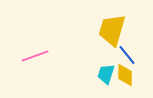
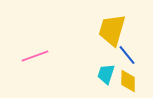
yellow diamond: moved 3 px right, 6 px down
